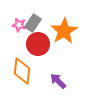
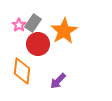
pink star: rotated 24 degrees clockwise
purple arrow: rotated 90 degrees counterclockwise
